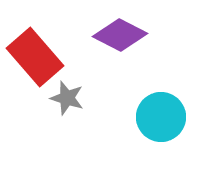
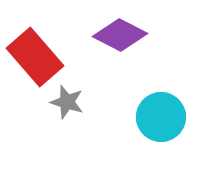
gray star: moved 4 px down
